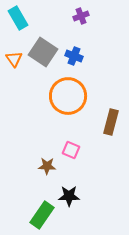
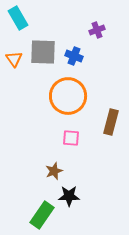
purple cross: moved 16 px right, 14 px down
gray square: rotated 32 degrees counterclockwise
pink square: moved 12 px up; rotated 18 degrees counterclockwise
brown star: moved 7 px right, 5 px down; rotated 24 degrees counterclockwise
